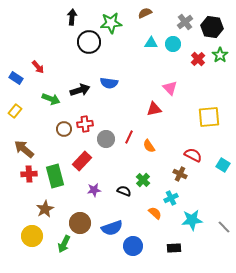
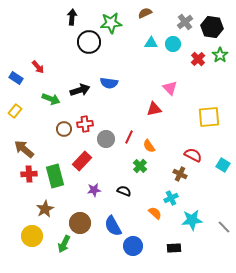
green cross at (143, 180): moved 3 px left, 14 px up
blue semicircle at (112, 228): moved 1 px right, 2 px up; rotated 80 degrees clockwise
